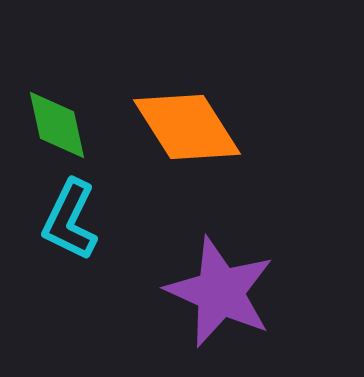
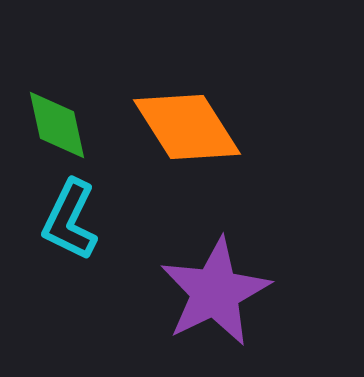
purple star: moved 5 px left; rotated 22 degrees clockwise
